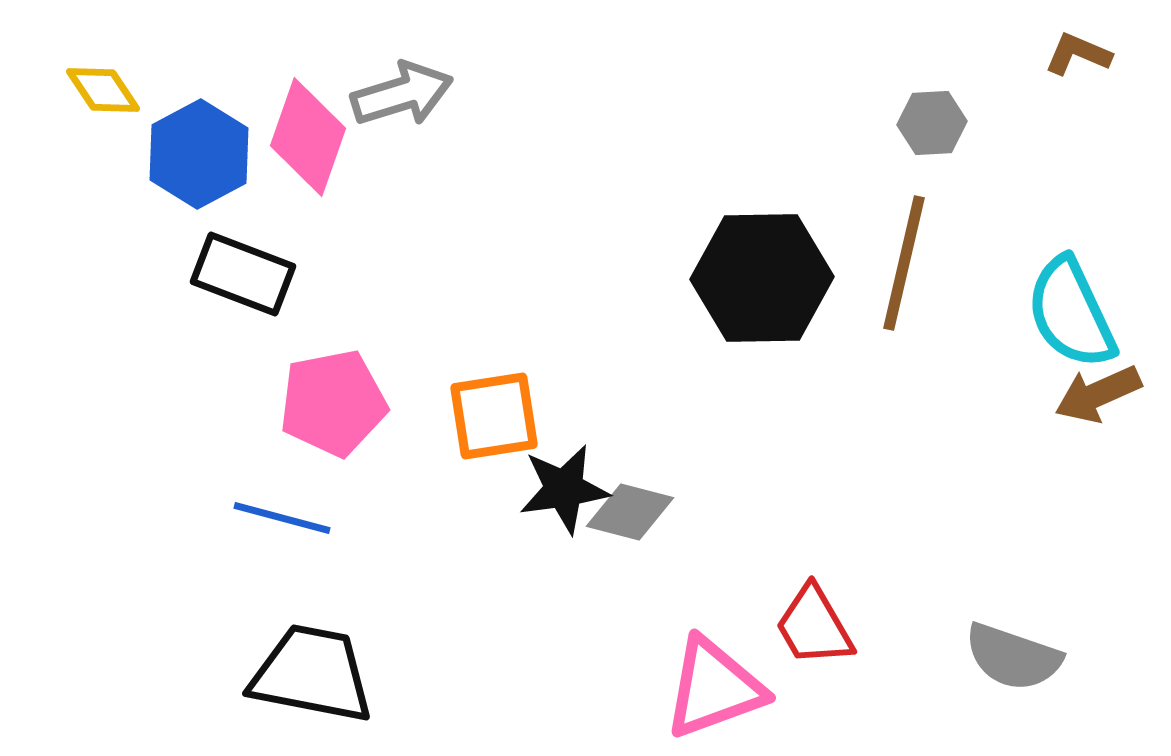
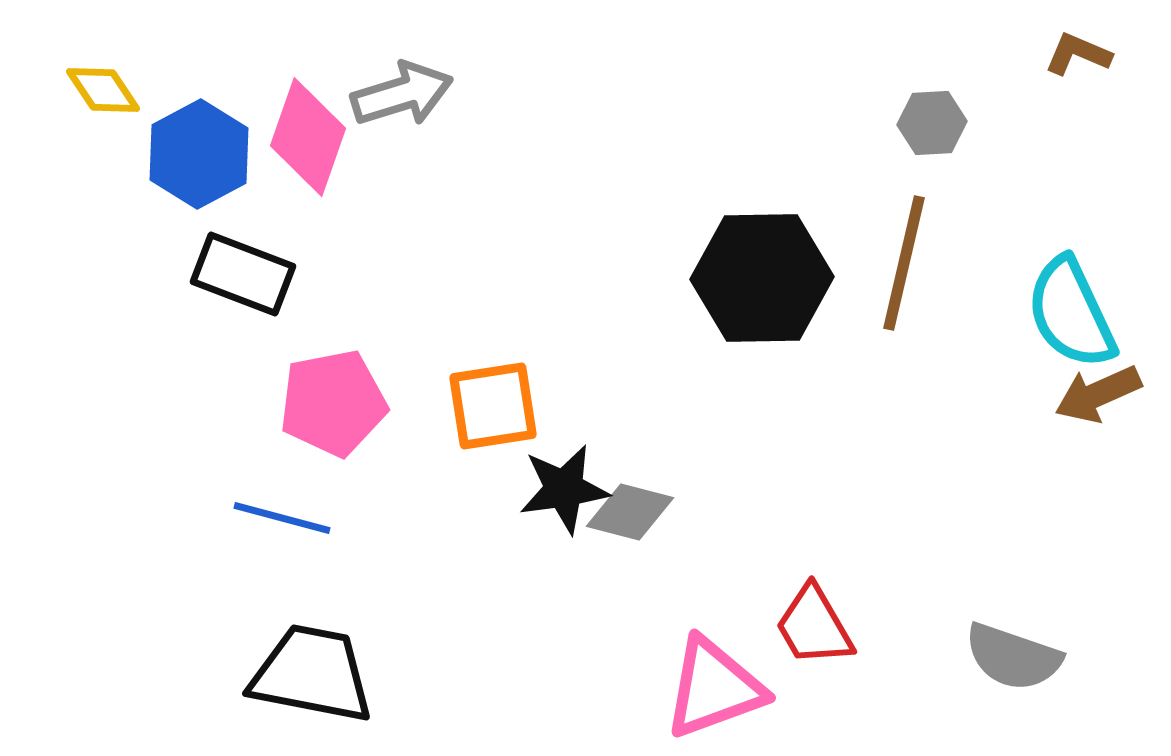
orange square: moved 1 px left, 10 px up
